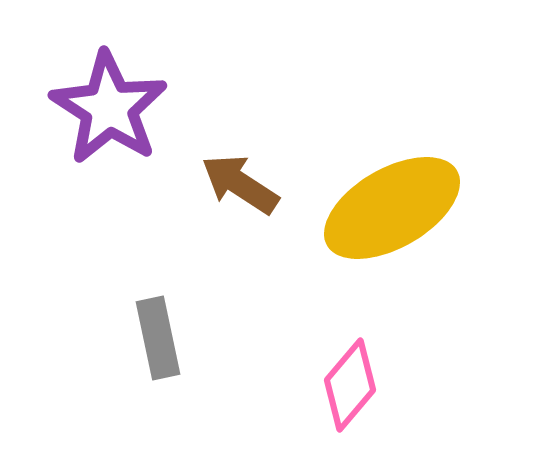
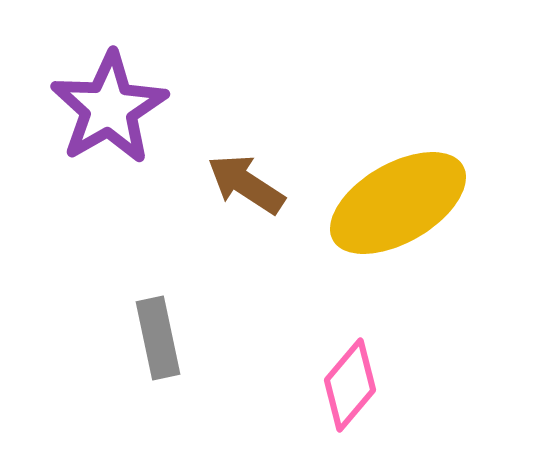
purple star: rotated 9 degrees clockwise
brown arrow: moved 6 px right
yellow ellipse: moved 6 px right, 5 px up
